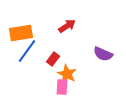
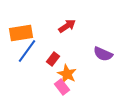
pink rectangle: rotated 42 degrees counterclockwise
